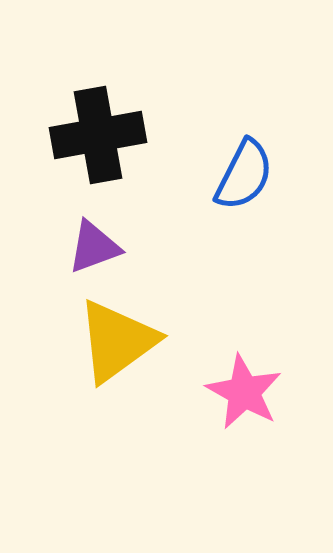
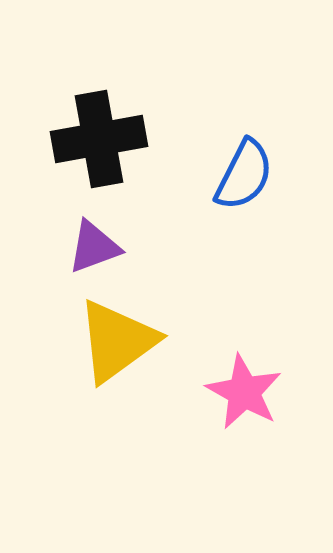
black cross: moved 1 px right, 4 px down
